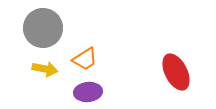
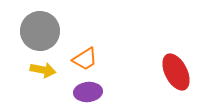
gray circle: moved 3 px left, 3 px down
yellow arrow: moved 2 px left, 1 px down
